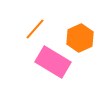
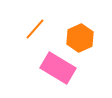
pink rectangle: moved 5 px right, 6 px down
